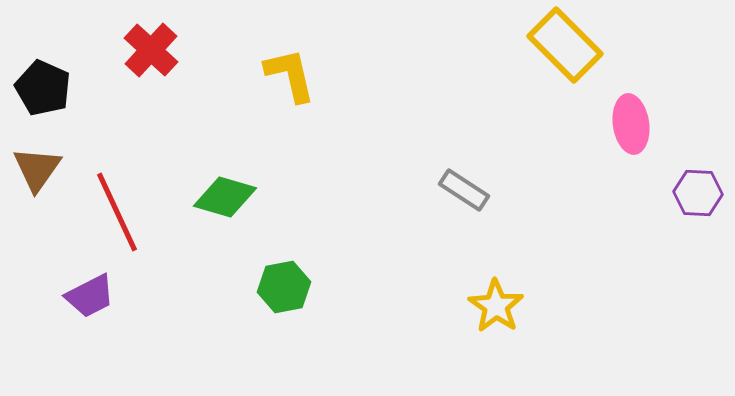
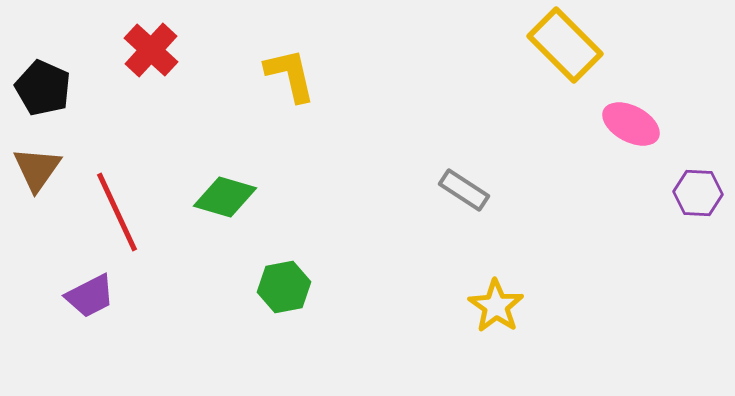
pink ellipse: rotated 54 degrees counterclockwise
